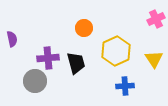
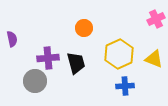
yellow hexagon: moved 3 px right, 3 px down
yellow triangle: rotated 36 degrees counterclockwise
